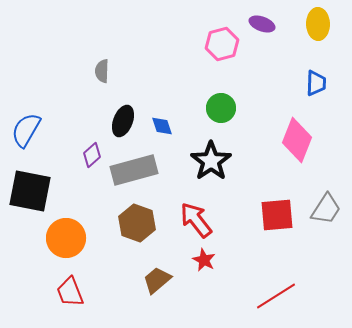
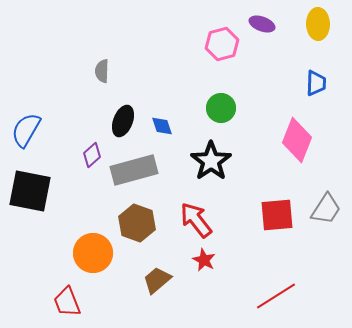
orange circle: moved 27 px right, 15 px down
red trapezoid: moved 3 px left, 10 px down
